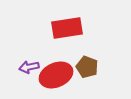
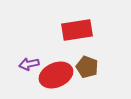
red rectangle: moved 10 px right, 2 px down
purple arrow: moved 3 px up
